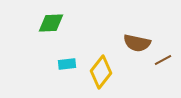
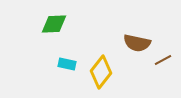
green diamond: moved 3 px right, 1 px down
cyan rectangle: rotated 18 degrees clockwise
